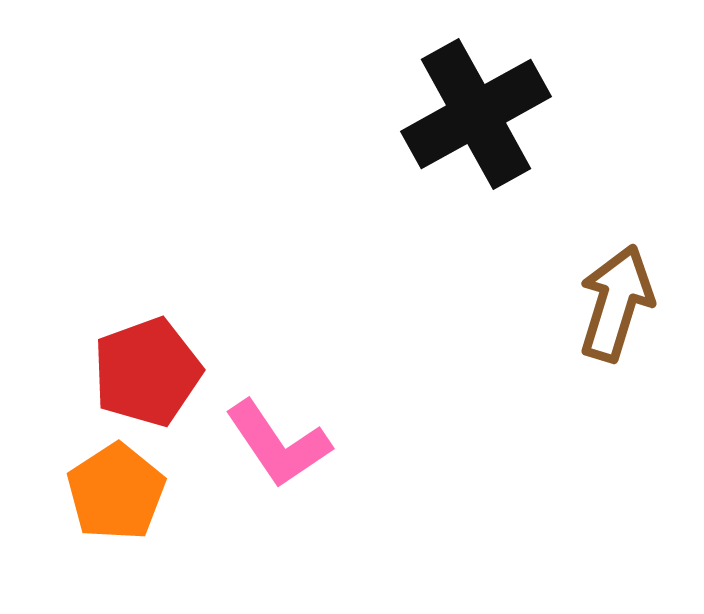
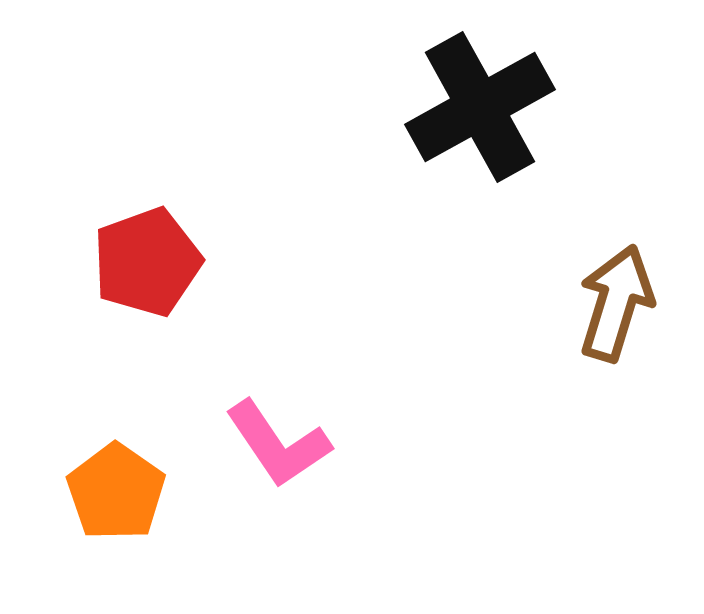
black cross: moved 4 px right, 7 px up
red pentagon: moved 110 px up
orange pentagon: rotated 4 degrees counterclockwise
